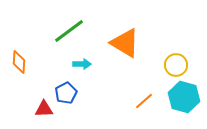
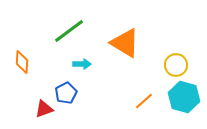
orange diamond: moved 3 px right
red triangle: rotated 18 degrees counterclockwise
